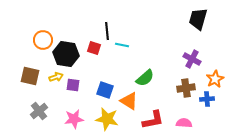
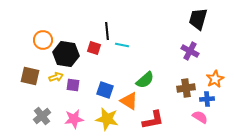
purple cross: moved 2 px left, 8 px up
green semicircle: moved 2 px down
gray cross: moved 3 px right, 5 px down
pink semicircle: moved 16 px right, 6 px up; rotated 28 degrees clockwise
